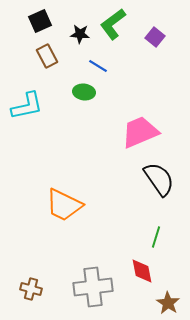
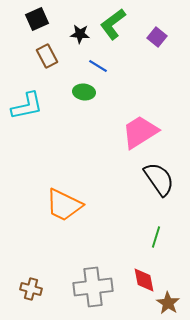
black square: moved 3 px left, 2 px up
purple square: moved 2 px right
pink trapezoid: rotated 9 degrees counterclockwise
red diamond: moved 2 px right, 9 px down
